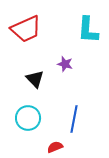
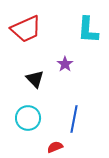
purple star: rotated 21 degrees clockwise
